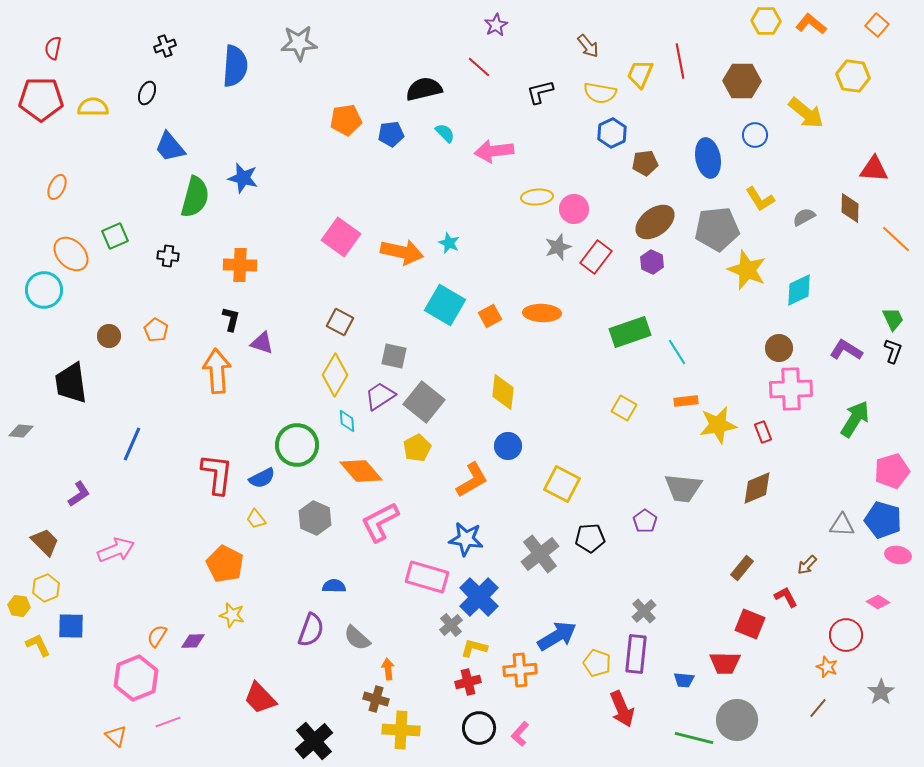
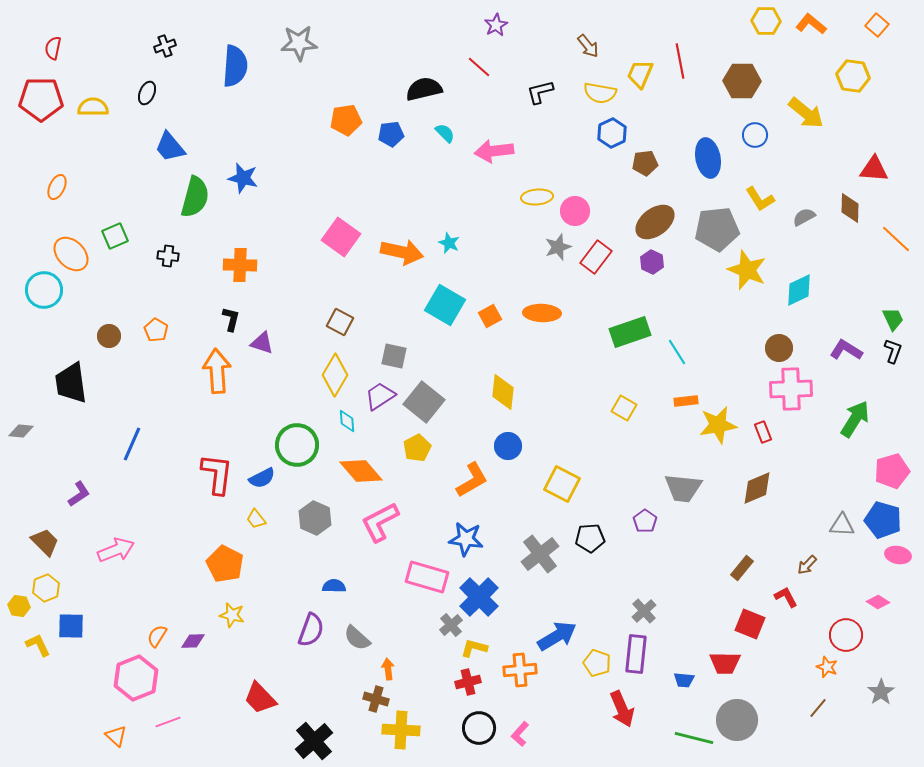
pink circle at (574, 209): moved 1 px right, 2 px down
